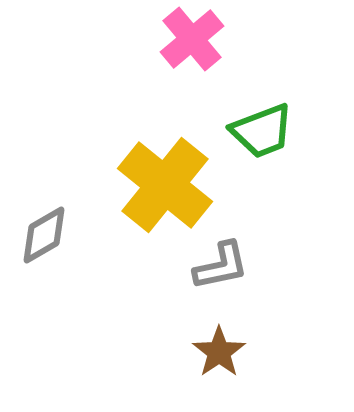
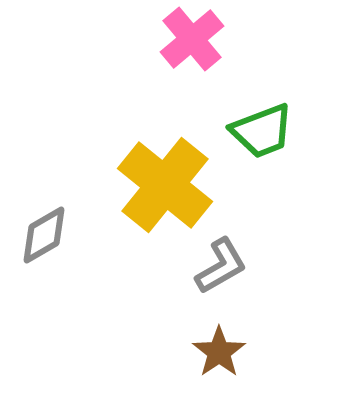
gray L-shape: rotated 18 degrees counterclockwise
